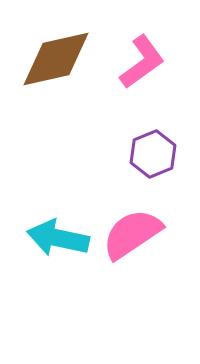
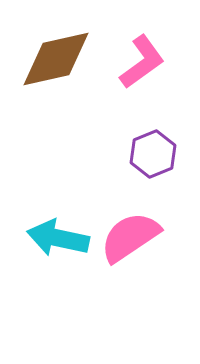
pink semicircle: moved 2 px left, 3 px down
